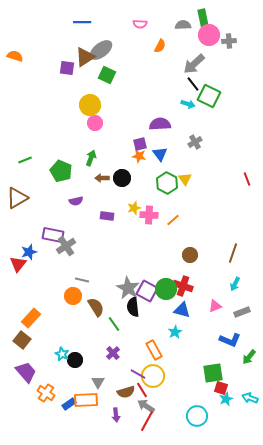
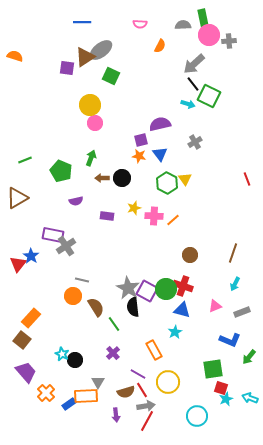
green square at (107, 75): moved 4 px right, 1 px down
purple semicircle at (160, 124): rotated 10 degrees counterclockwise
purple square at (140, 144): moved 1 px right, 4 px up
pink cross at (149, 215): moved 5 px right, 1 px down
blue star at (29, 252): moved 2 px right, 4 px down; rotated 21 degrees counterclockwise
green square at (213, 373): moved 4 px up
yellow circle at (153, 376): moved 15 px right, 6 px down
orange cross at (46, 393): rotated 12 degrees clockwise
orange rectangle at (86, 400): moved 4 px up
gray arrow at (146, 406): rotated 138 degrees clockwise
